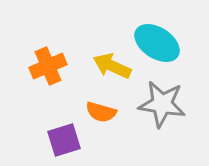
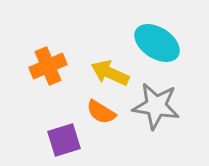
yellow arrow: moved 2 px left, 7 px down
gray star: moved 6 px left, 2 px down
orange semicircle: rotated 16 degrees clockwise
